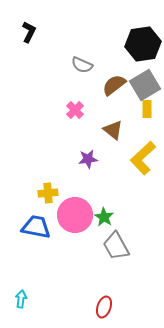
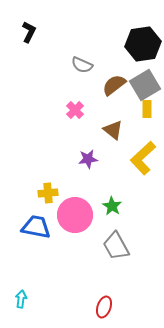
green star: moved 8 px right, 11 px up
